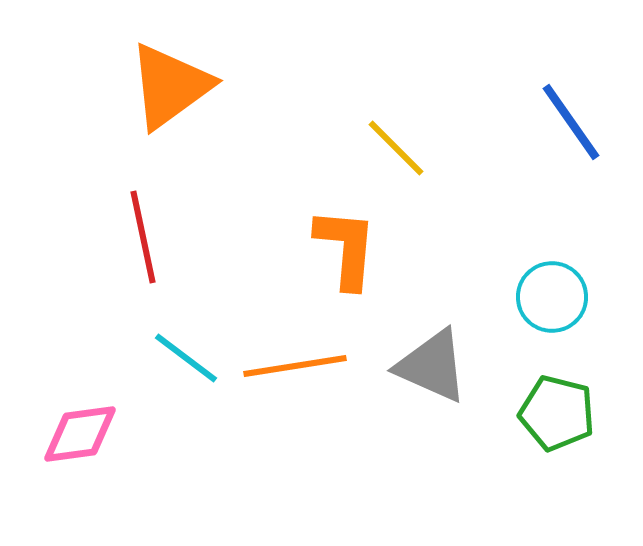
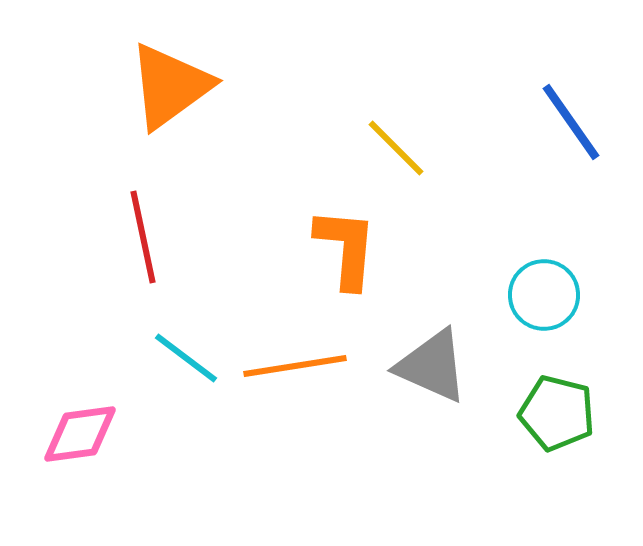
cyan circle: moved 8 px left, 2 px up
